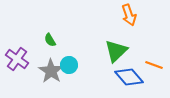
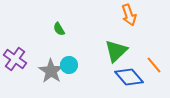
green semicircle: moved 9 px right, 11 px up
purple cross: moved 2 px left
orange line: rotated 30 degrees clockwise
